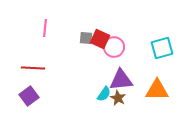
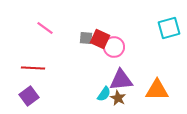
pink line: rotated 60 degrees counterclockwise
cyan square: moved 7 px right, 20 px up
